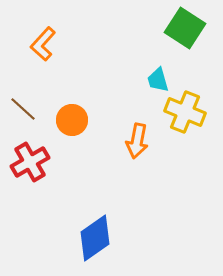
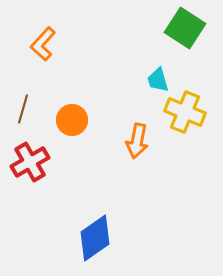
brown line: rotated 64 degrees clockwise
